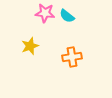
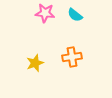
cyan semicircle: moved 8 px right, 1 px up
yellow star: moved 5 px right, 17 px down
